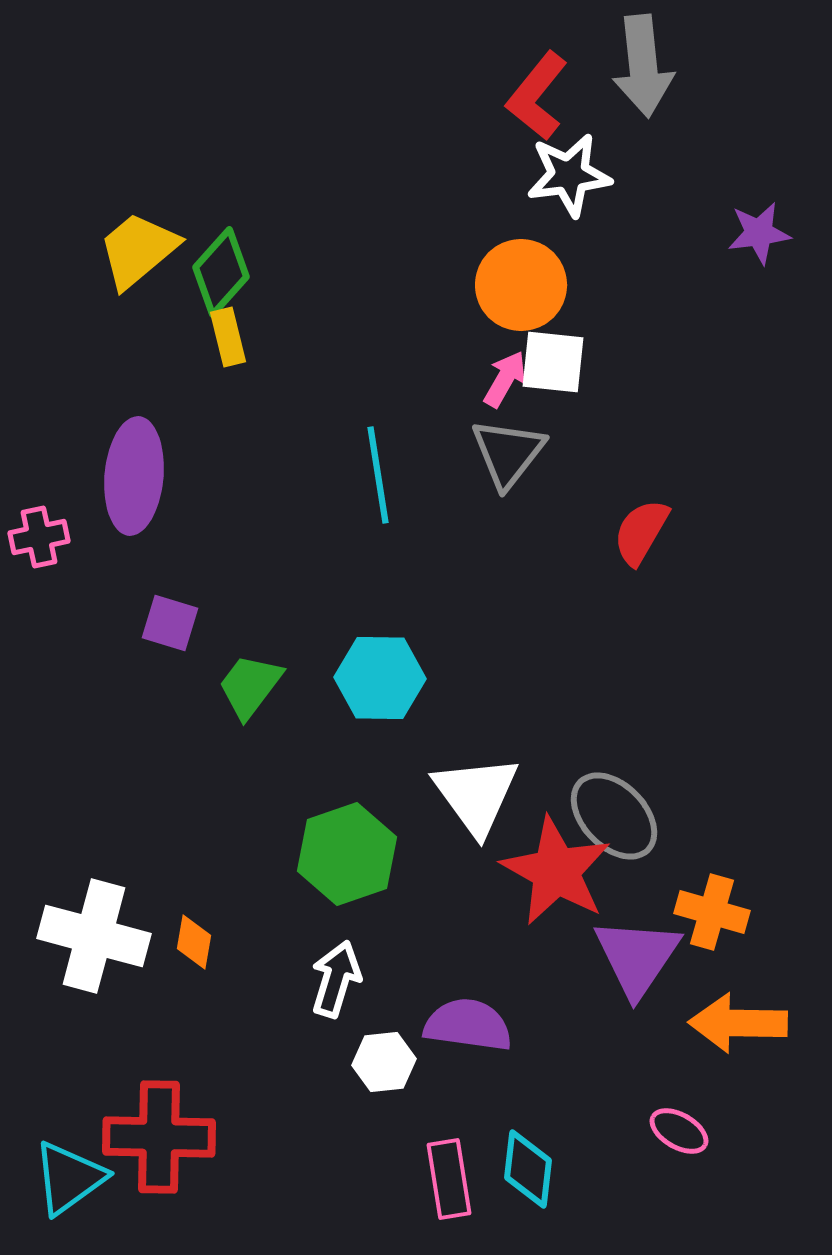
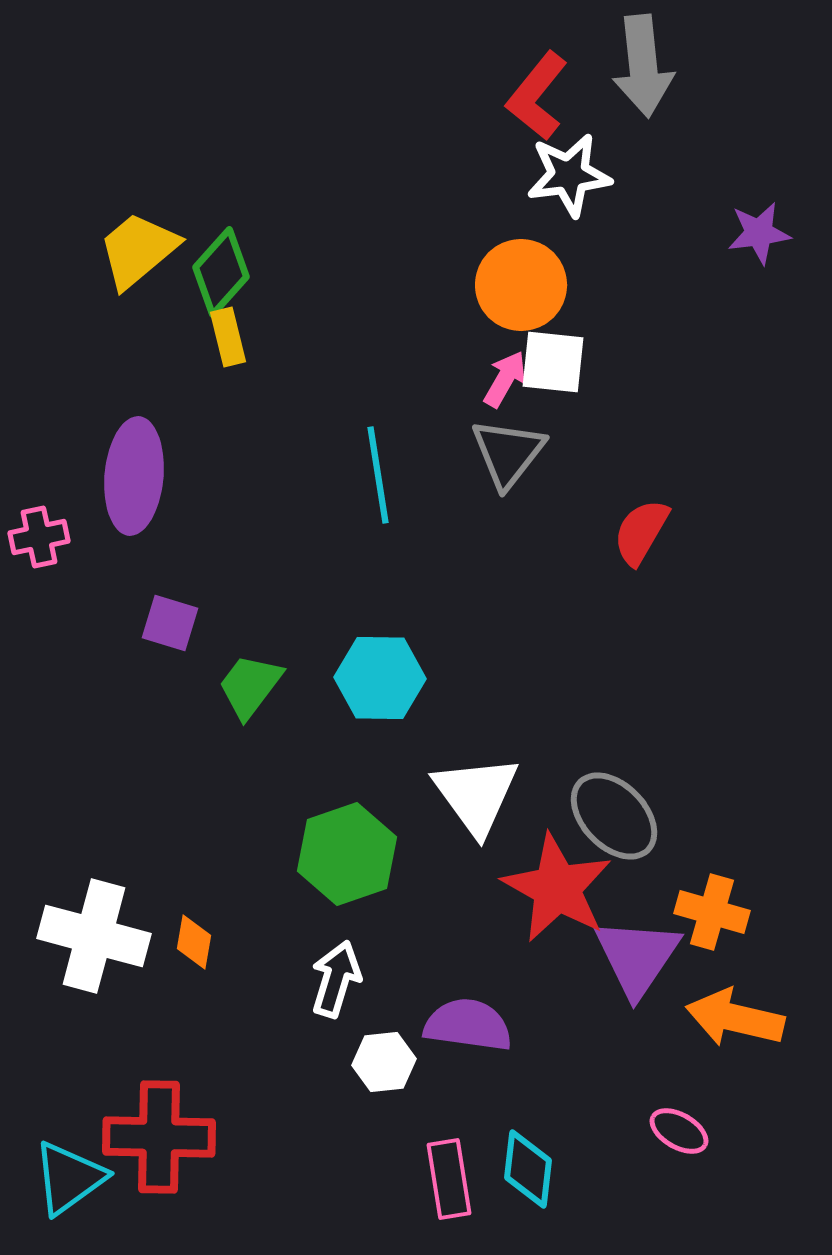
red star: moved 1 px right, 17 px down
orange arrow: moved 3 px left, 5 px up; rotated 12 degrees clockwise
